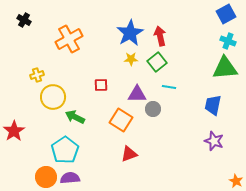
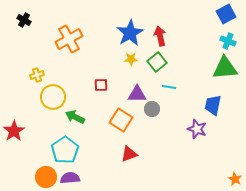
gray circle: moved 1 px left
purple star: moved 17 px left, 12 px up
orange star: moved 1 px left, 2 px up
